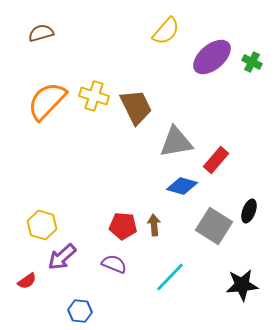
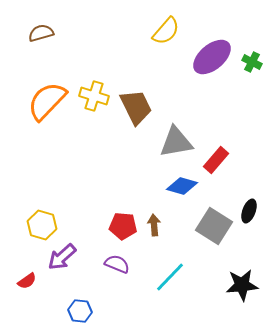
purple semicircle: moved 3 px right
